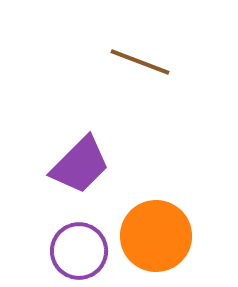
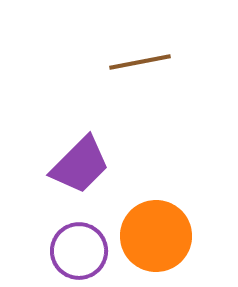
brown line: rotated 32 degrees counterclockwise
